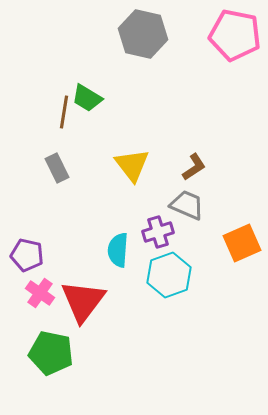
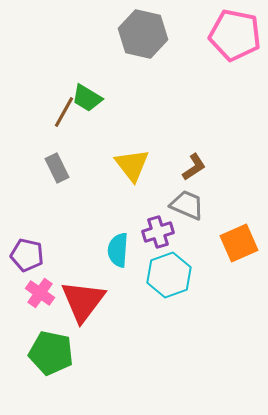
brown line: rotated 20 degrees clockwise
orange square: moved 3 px left
